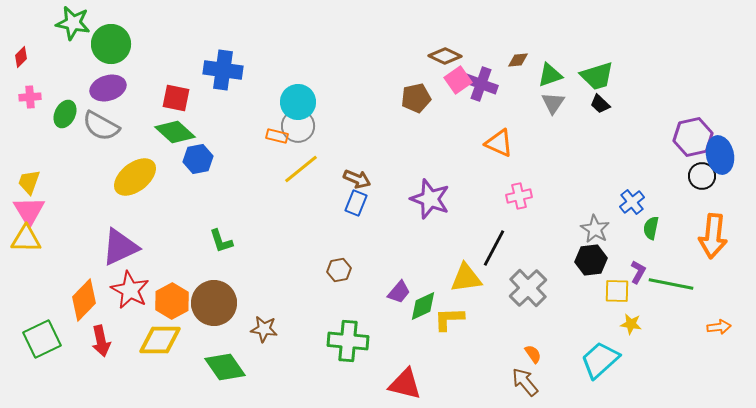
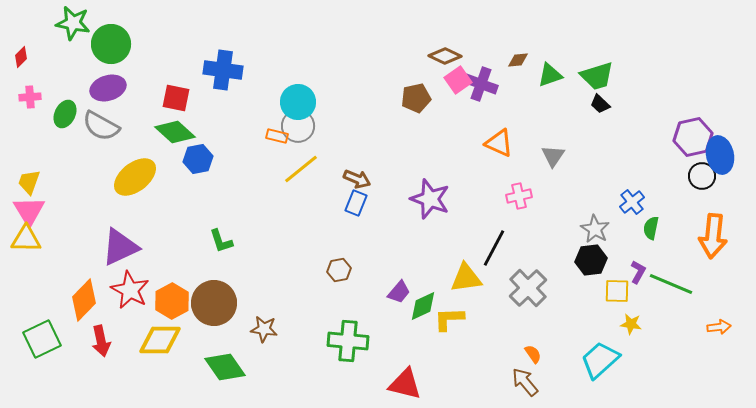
gray triangle at (553, 103): moved 53 px down
green line at (671, 284): rotated 12 degrees clockwise
